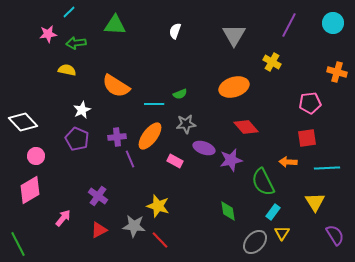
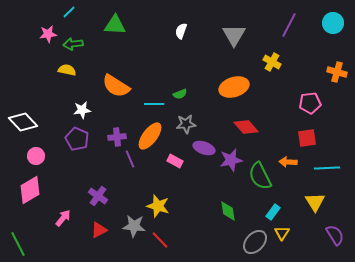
white semicircle at (175, 31): moved 6 px right
green arrow at (76, 43): moved 3 px left, 1 px down
white star at (82, 110): rotated 18 degrees clockwise
green semicircle at (263, 182): moved 3 px left, 6 px up
